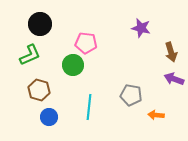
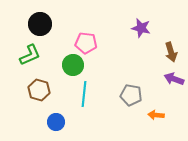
cyan line: moved 5 px left, 13 px up
blue circle: moved 7 px right, 5 px down
